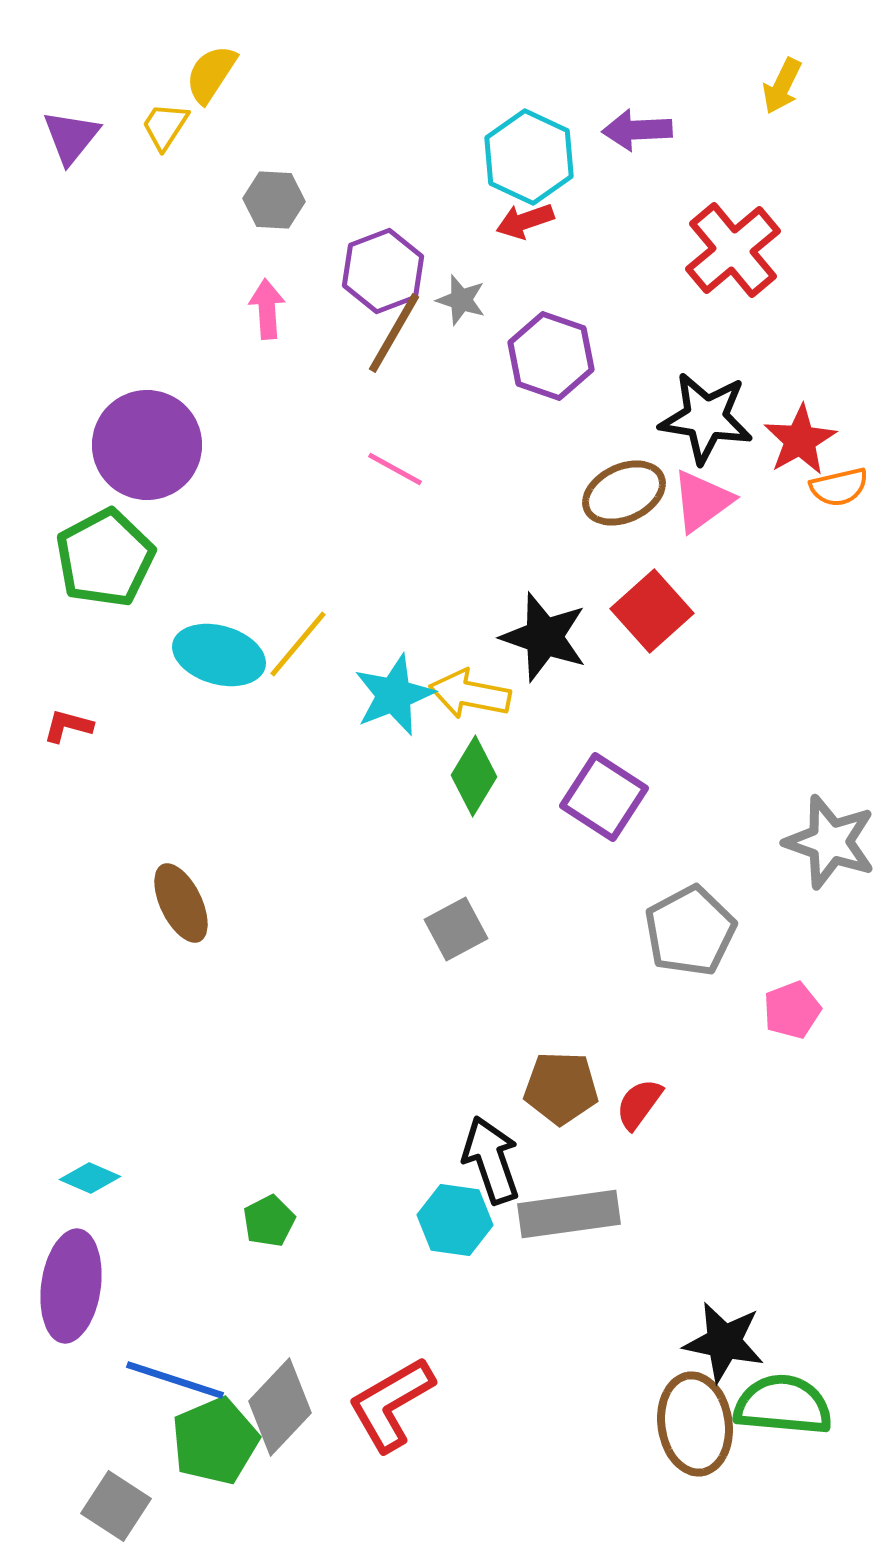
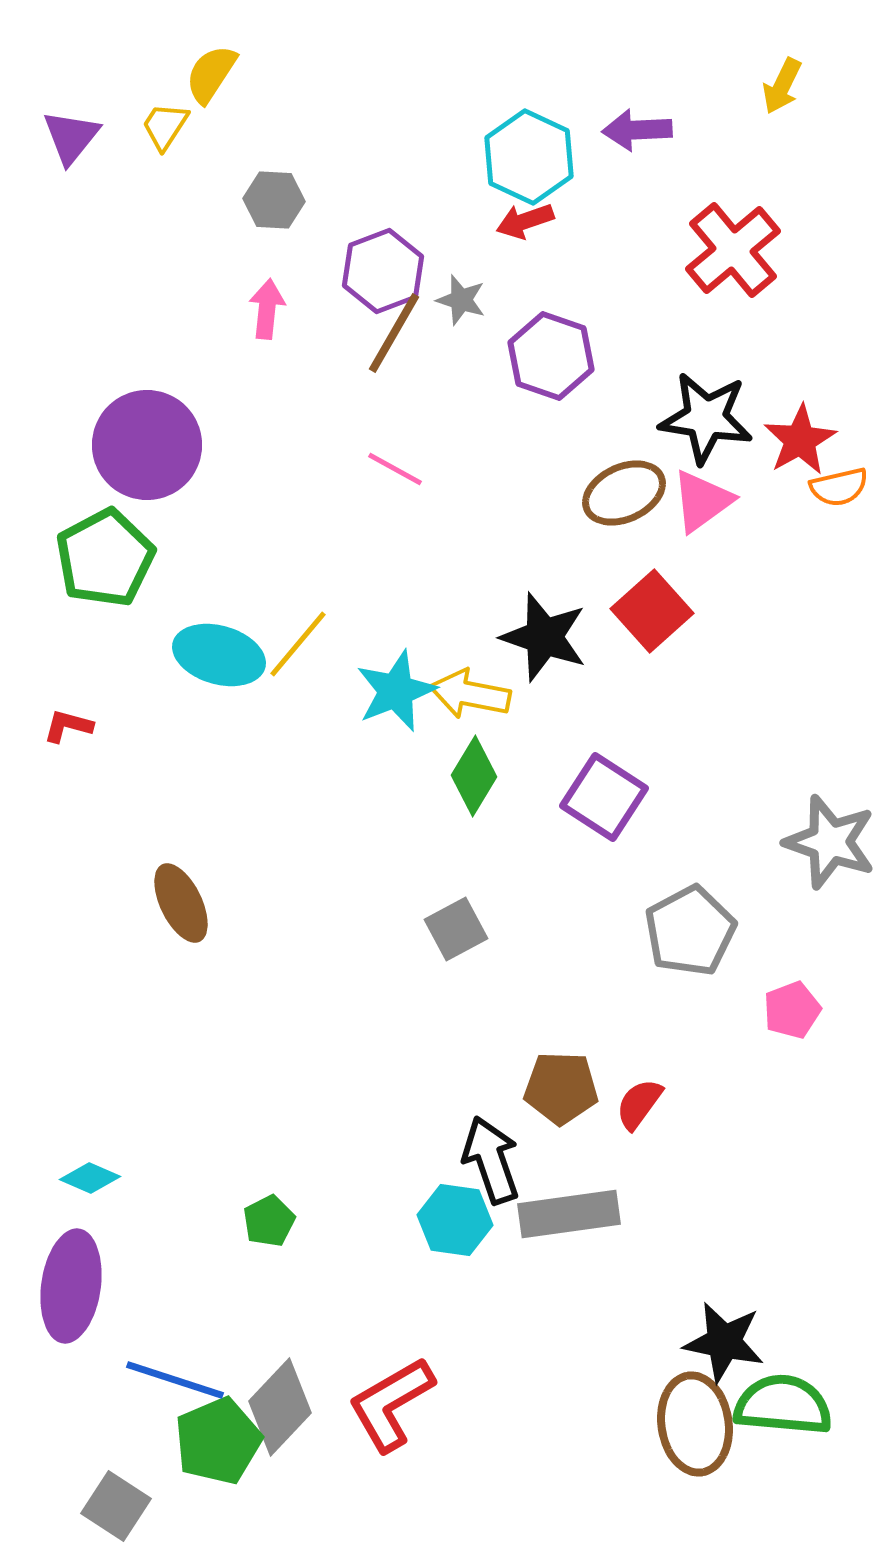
pink arrow at (267, 309): rotated 10 degrees clockwise
cyan star at (394, 695): moved 2 px right, 4 px up
green pentagon at (215, 1441): moved 3 px right
